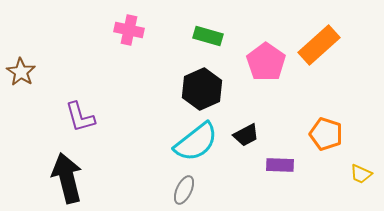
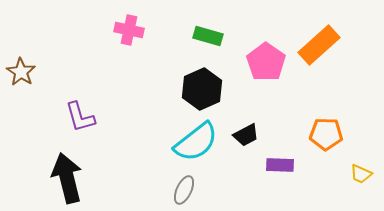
orange pentagon: rotated 16 degrees counterclockwise
